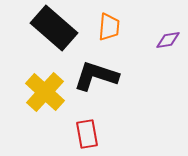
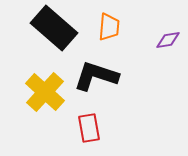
red rectangle: moved 2 px right, 6 px up
